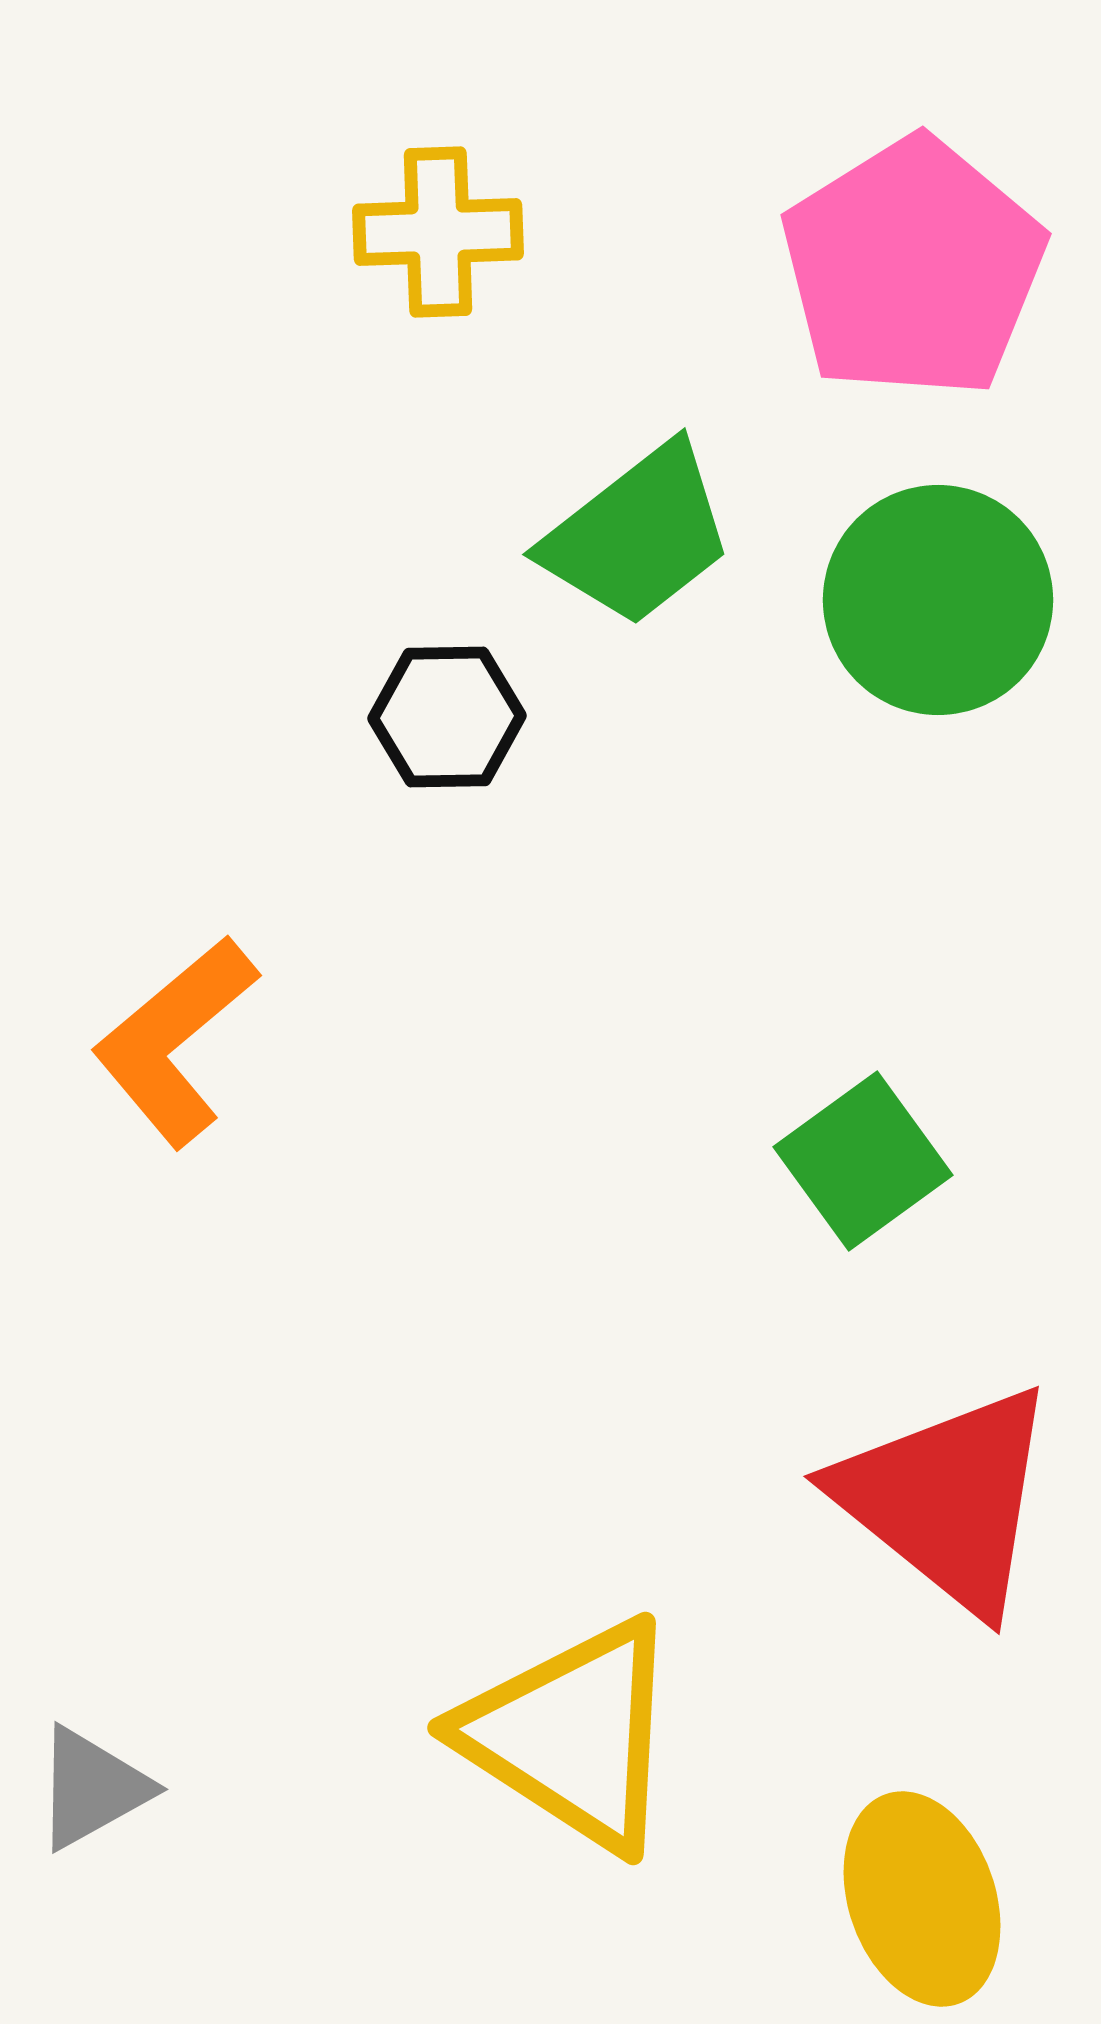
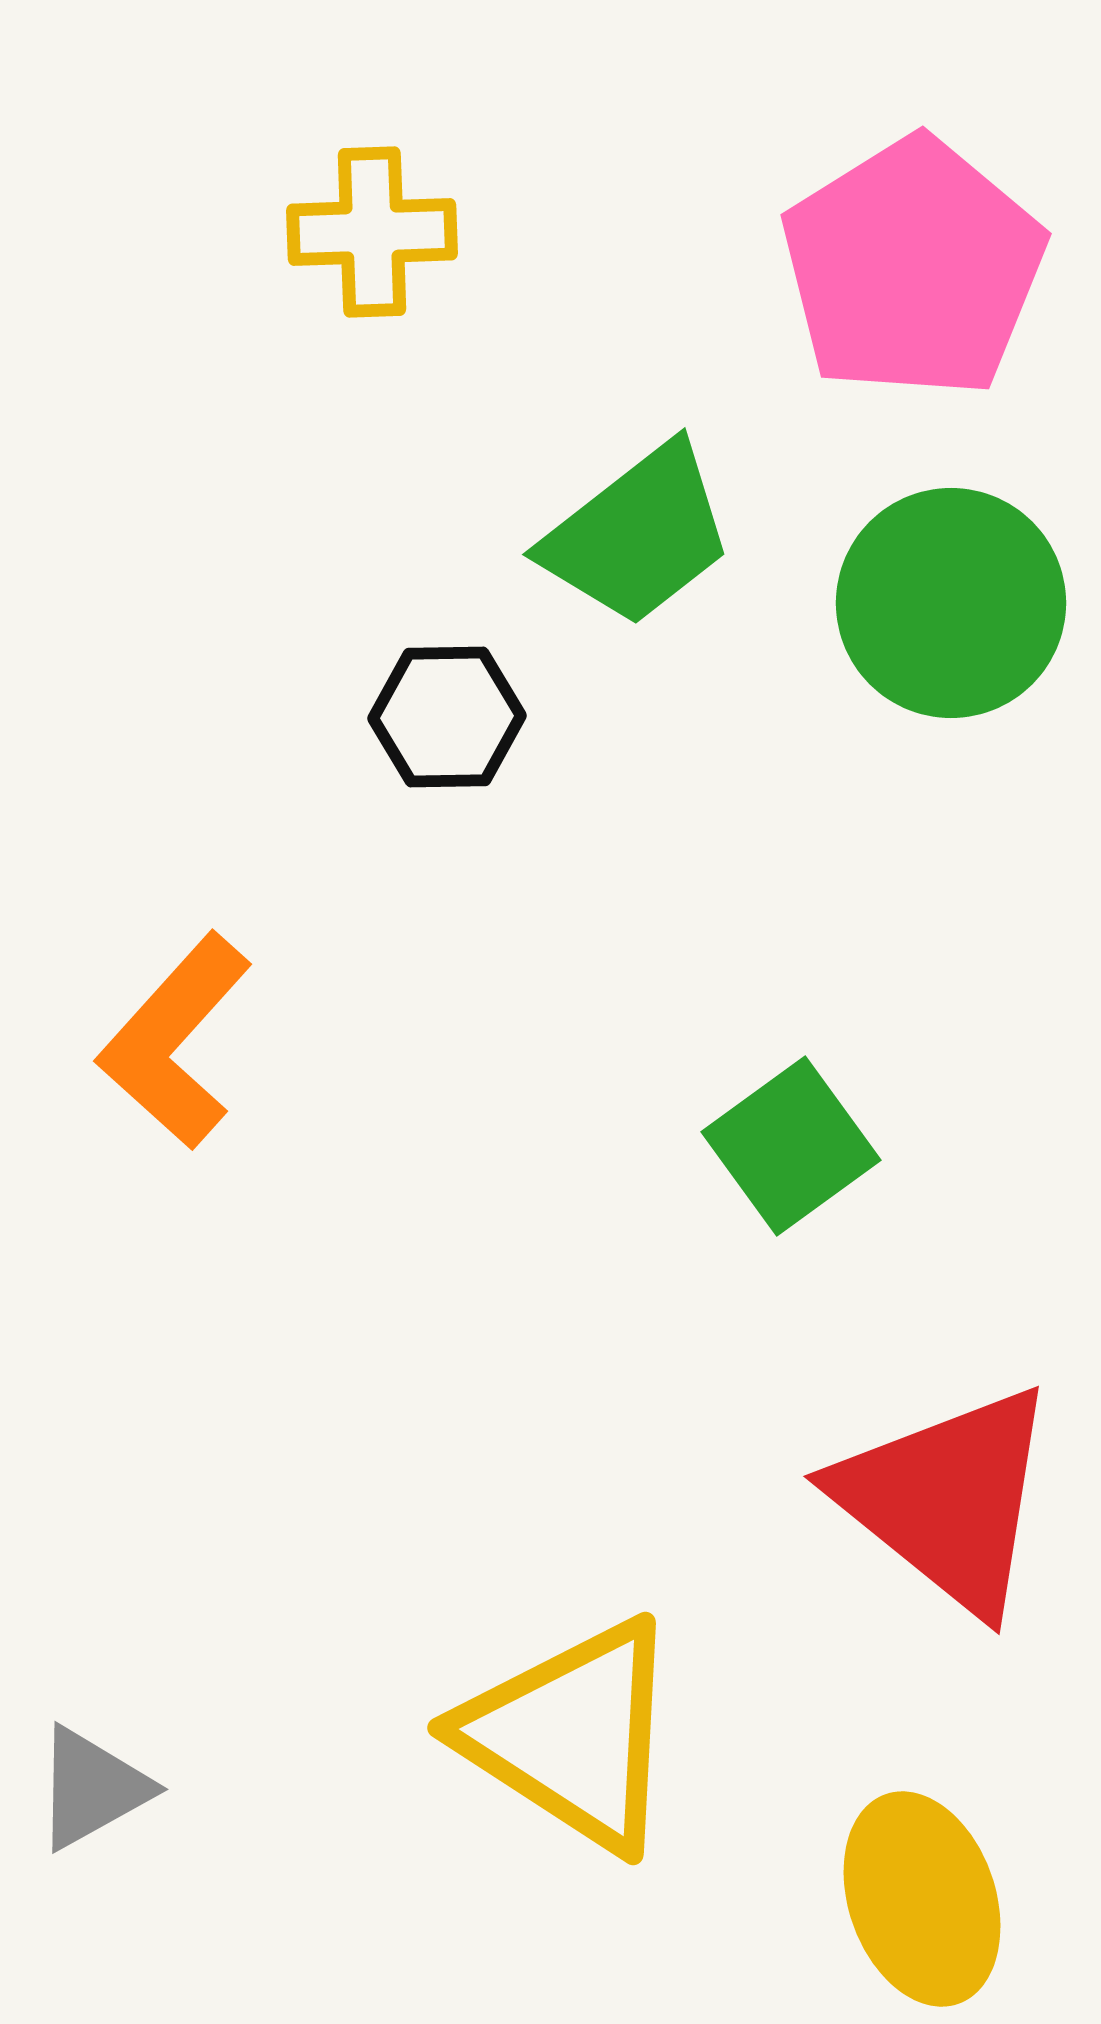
yellow cross: moved 66 px left
green circle: moved 13 px right, 3 px down
orange L-shape: rotated 8 degrees counterclockwise
green square: moved 72 px left, 15 px up
